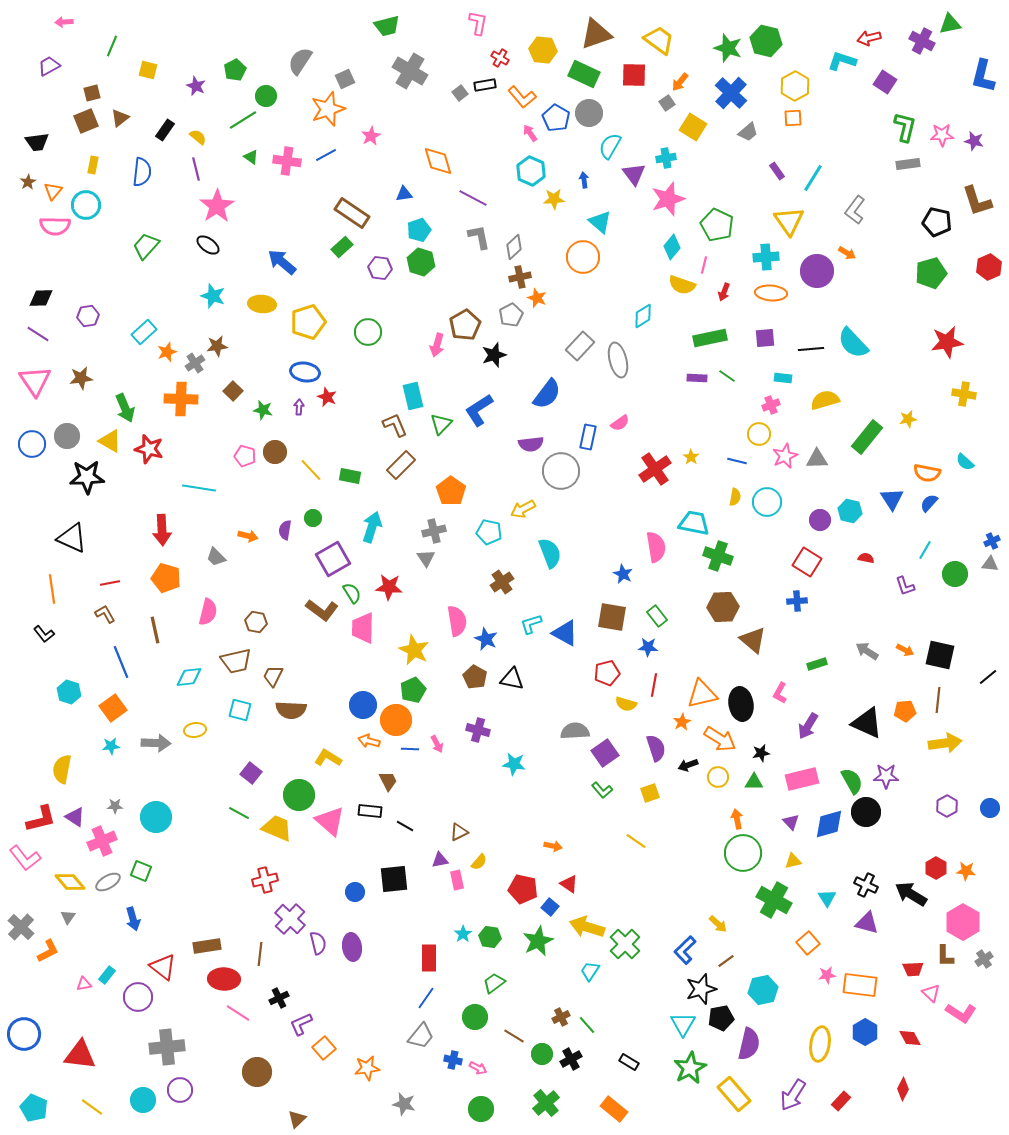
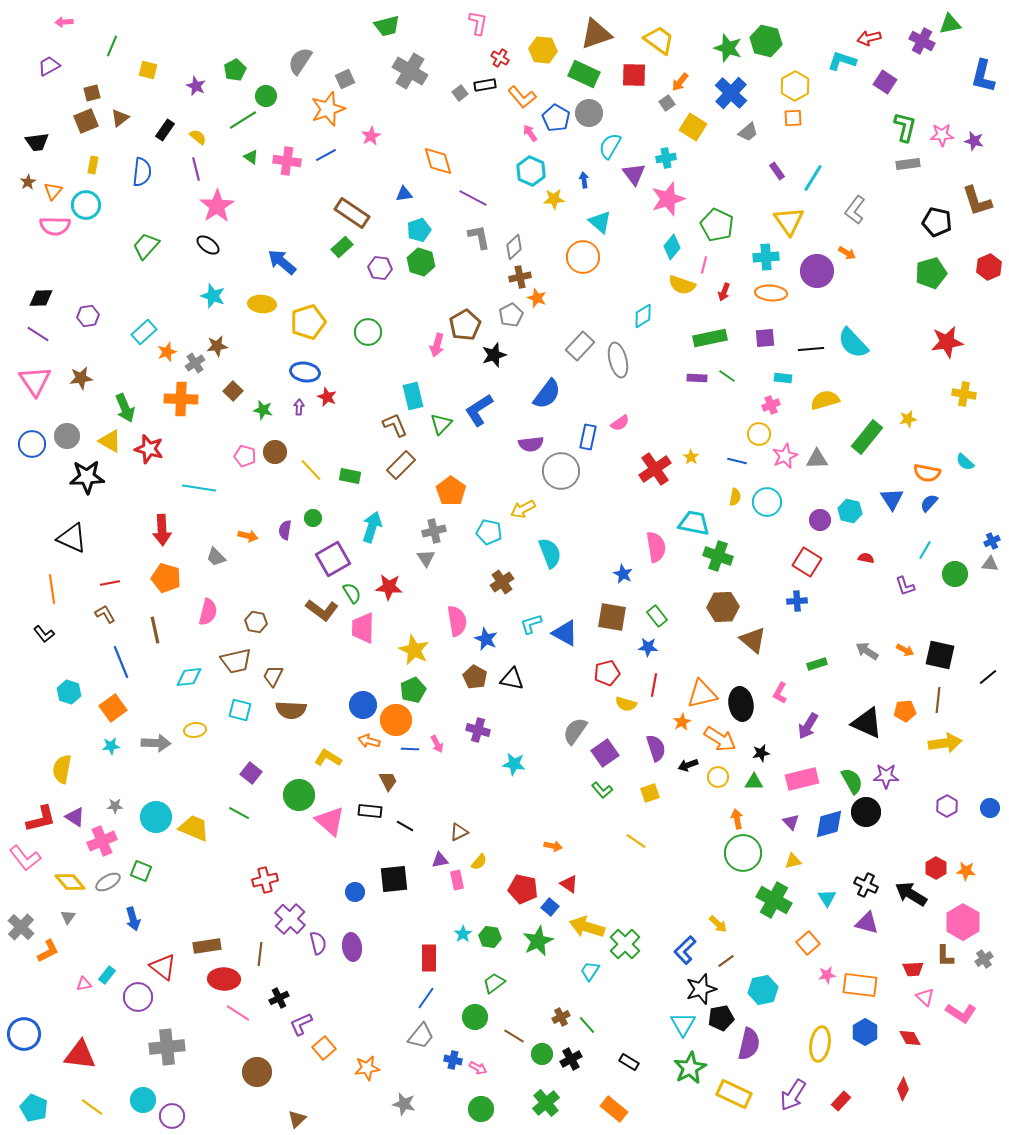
gray semicircle at (575, 731): rotated 52 degrees counterclockwise
yellow trapezoid at (277, 828): moved 83 px left
pink triangle at (931, 993): moved 6 px left, 4 px down
purple circle at (180, 1090): moved 8 px left, 26 px down
yellow rectangle at (734, 1094): rotated 24 degrees counterclockwise
